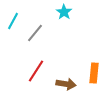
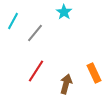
orange rectangle: rotated 30 degrees counterclockwise
brown arrow: rotated 84 degrees counterclockwise
